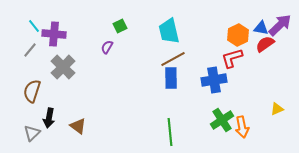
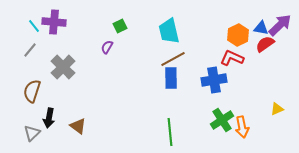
purple cross: moved 12 px up
red L-shape: rotated 40 degrees clockwise
